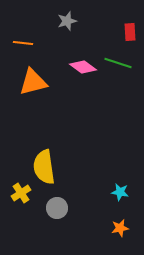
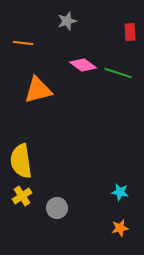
green line: moved 10 px down
pink diamond: moved 2 px up
orange triangle: moved 5 px right, 8 px down
yellow semicircle: moved 23 px left, 6 px up
yellow cross: moved 1 px right, 3 px down
